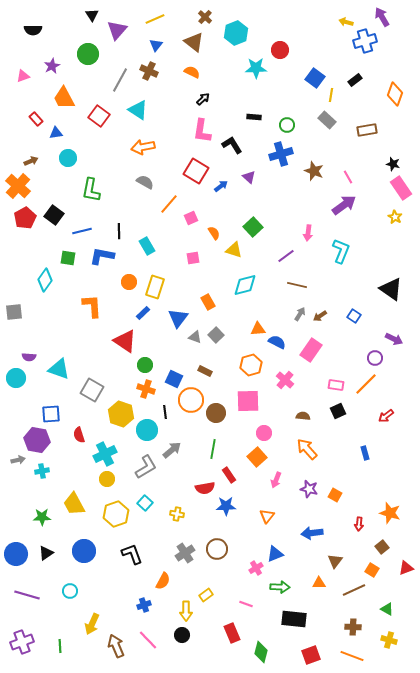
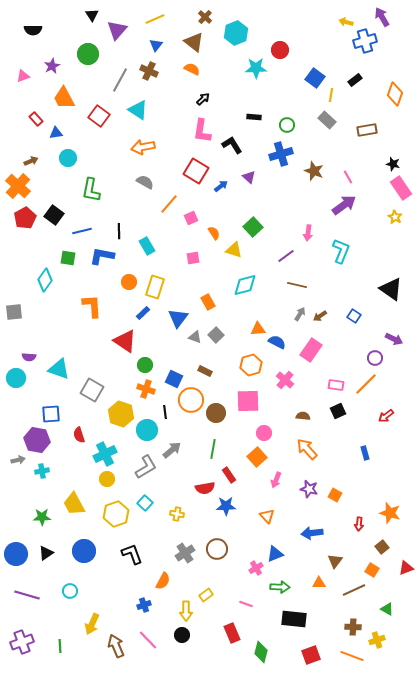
orange semicircle at (192, 72): moved 3 px up
orange triangle at (267, 516): rotated 21 degrees counterclockwise
yellow cross at (389, 640): moved 12 px left; rotated 35 degrees counterclockwise
